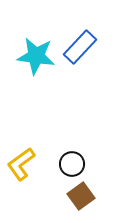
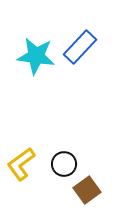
black circle: moved 8 px left
brown square: moved 6 px right, 6 px up
